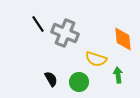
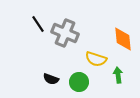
black semicircle: rotated 140 degrees clockwise
